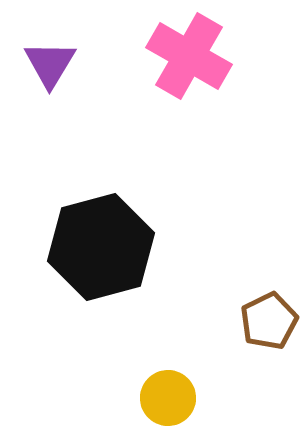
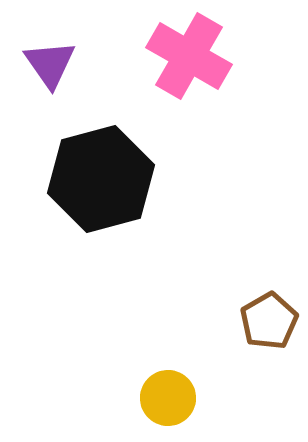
purple triangle: rotated 6 degrees counterclockwise
black hexagon: moved 68 px up
brown pentagon: rotated 4 degrees counterclockwise
